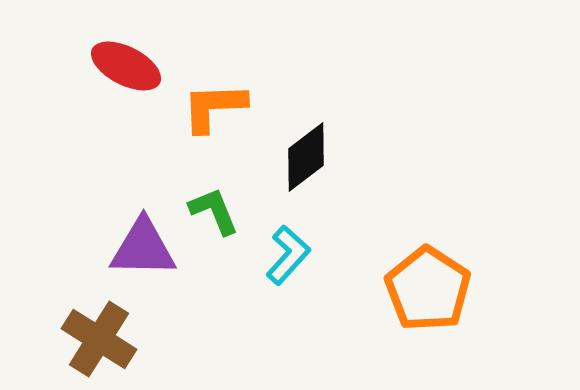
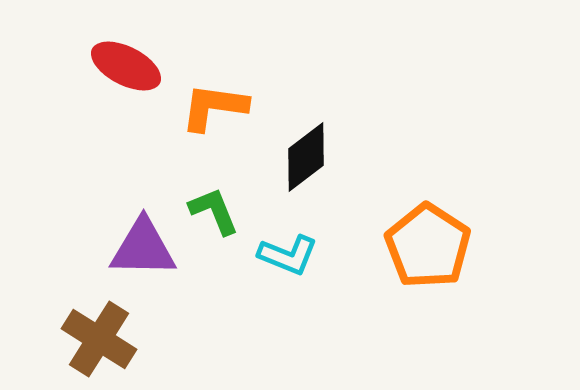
orange L-shape: rotated 10 degrees clockwise
cyan L-shape: rotated 70 degrees clockwise
orange pentagon: moved 43 px up
